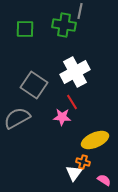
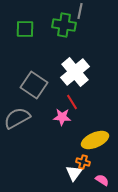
white cross: rotated 12 degrees counterclockwise
pink semicircle: moved 2 px left
